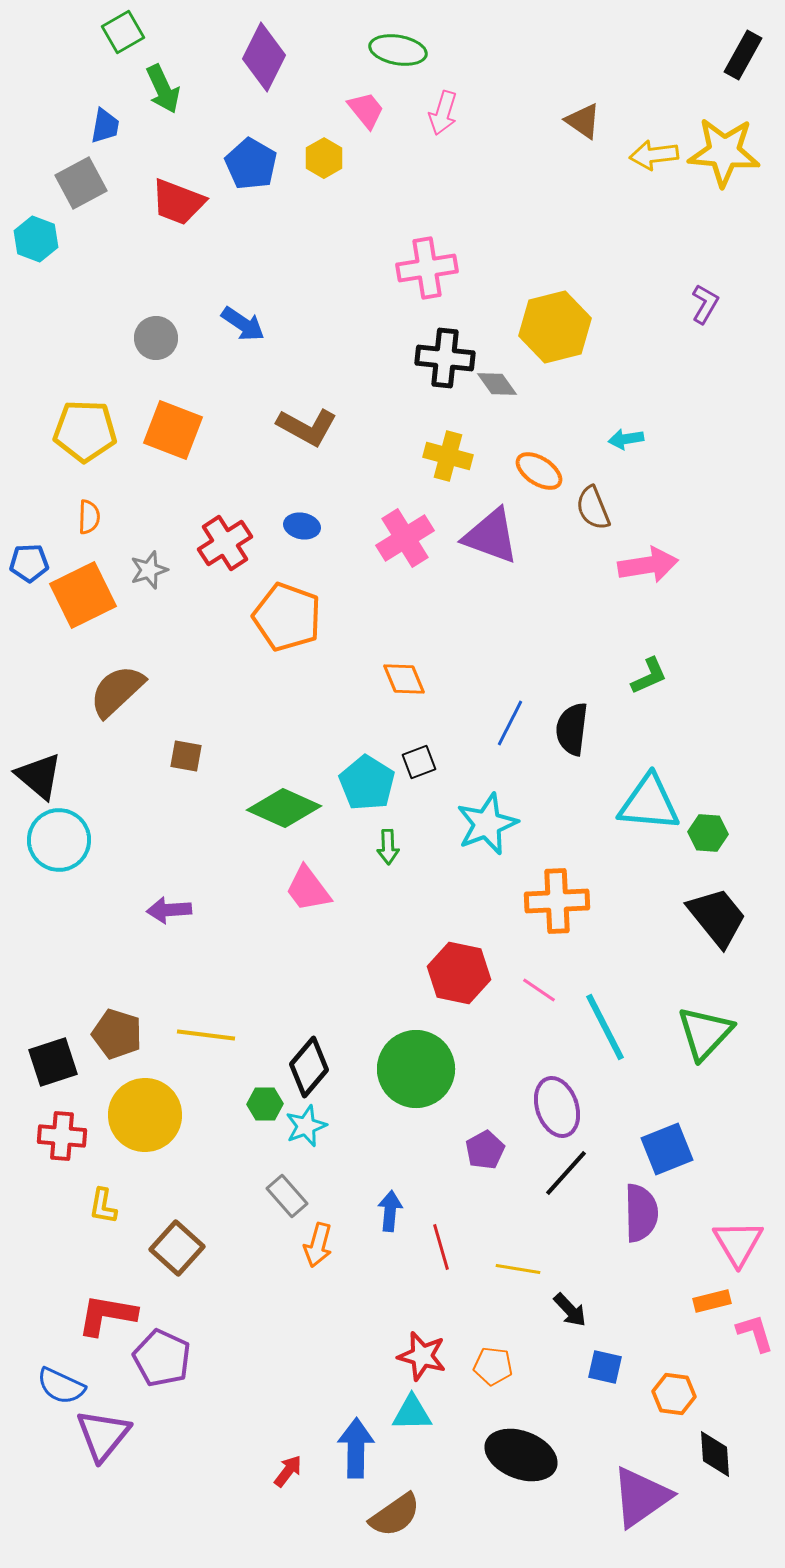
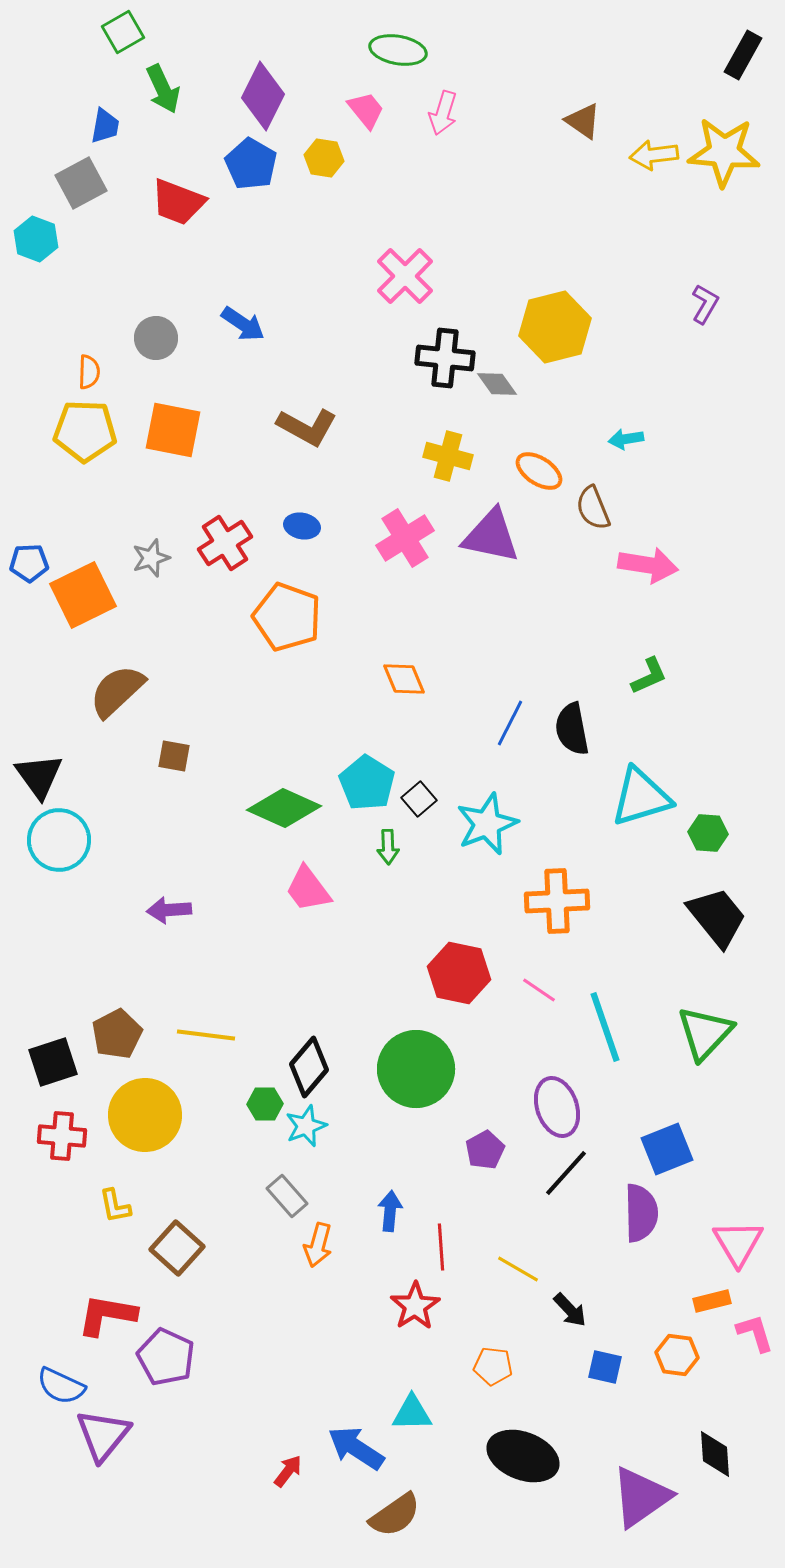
purple diamond at (264, 57): moved 1 px left, 39 px down
yellow hexagon at (324, 158): rotated 21 degrees counterclockwise
pink cross at (427, 268): moved 22 px left, 8 px down; rotated 36 degrees counterclockwise
orange square at (173, 430): rotated 10 degrees counterclockwise
orange semicircle at (89, 517): moved 145 px up
purple triangle at (491, 536): rotated 8 degrees counterclockwise
pink arrow at (648, 565): rotated 18 degrees clockwise
gray star at (149, 570): moved 2 px right, 12 px up
black semicircle at (572, 729): rotated 18 degrees counterclockwise
brown square at (186, 756): moved 12 px left
black square at (419, 762): moved 37 px down; rotated 20 degrees counterclockwise
black triangle at (39, 776): rotated 14 degrees clockwise
cyan triangle at (649, 803): moved 8 px left, 6 px up; rotated 22 degrees counterclockwise
cyan line at (605, 1027): rotated 8 degrees clockwise
brown pentagon at (117, 1034): rotated 27 degrees clockwise
yellow L-shape at (103, 1206): moved 12 px right; rotated 21 degrees counterclockwise
red line at (441, 1247): rotated 12 degrees clockwise
yellow line at (518, 1269): rotated 21 degrees clockwise
red star at (422, 1356): moved 7 px left, 50 px up; rotated 24 degrees clockwise
purple pentagon at (162, 1358): moved 4 px right, 1 px up
orange hexagon at (674, 1394): moved 3 px right, 39 px up
blue arrow at (356, 1448): rotated 58 degrees counterclockwise
black ellipse at (521, 1455): moved 2 px right, 1 px down
